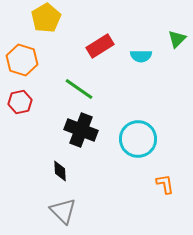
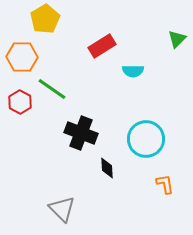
yellow pentagon: moved 1 px left, 1 px down
red rectangle: moved 2 px right
cyan semicircle: moved 8 px left, 15 px down
orange hexagon: moved 3 px up; rotated 16 degrees counterclockwise
green line: moved 27 px left
red hexagon: rotated 20 degrees counterclockwise
black cross: moved 3 px down
cyan circle: moved 8 px right
black diamond: moved 47 px right, 3 px up
gray triangle: moved 1 px left, 2 px up
